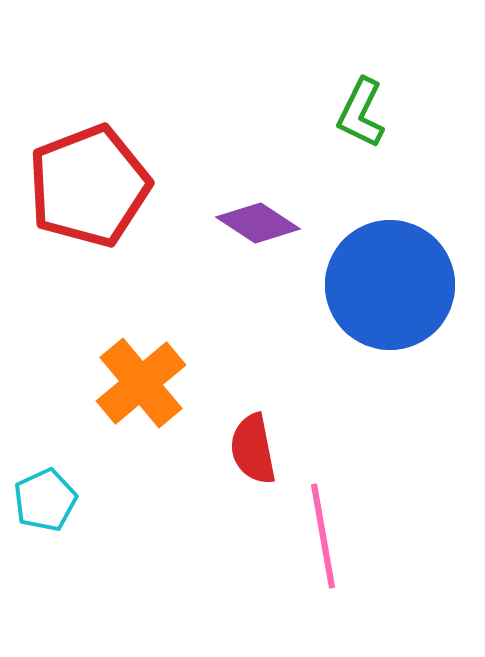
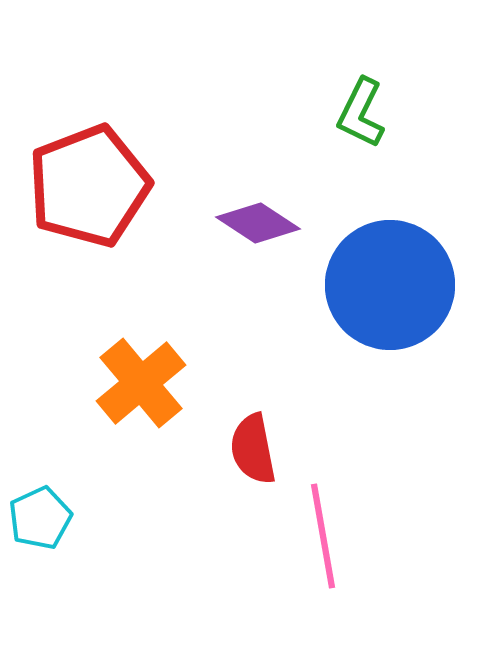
cyan pentagon: moved 5 px left, 18 px down
